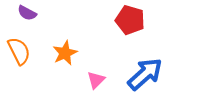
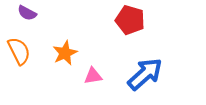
pink triangle: moved 3 px left, 4 px up; rotated 36 degrees clockwise
